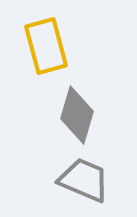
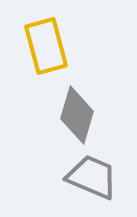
gray trapezoid: moved 8 px right, 3 px up
